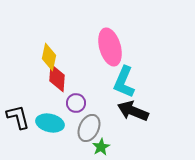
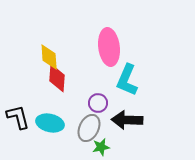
pink ellipse: moved 1 px left; rotated 9 degrees clockwise
yellow diamond: rotated 16 degrees counterclockwise
cyan L-shape: moved 3 px right, 2 px up
purple circle: moved 22 px right
black arrow: moved 6 px left, 9 px down; rotated 20 degrees counterclockwise
green star: rotated 18 degrees clockwise
